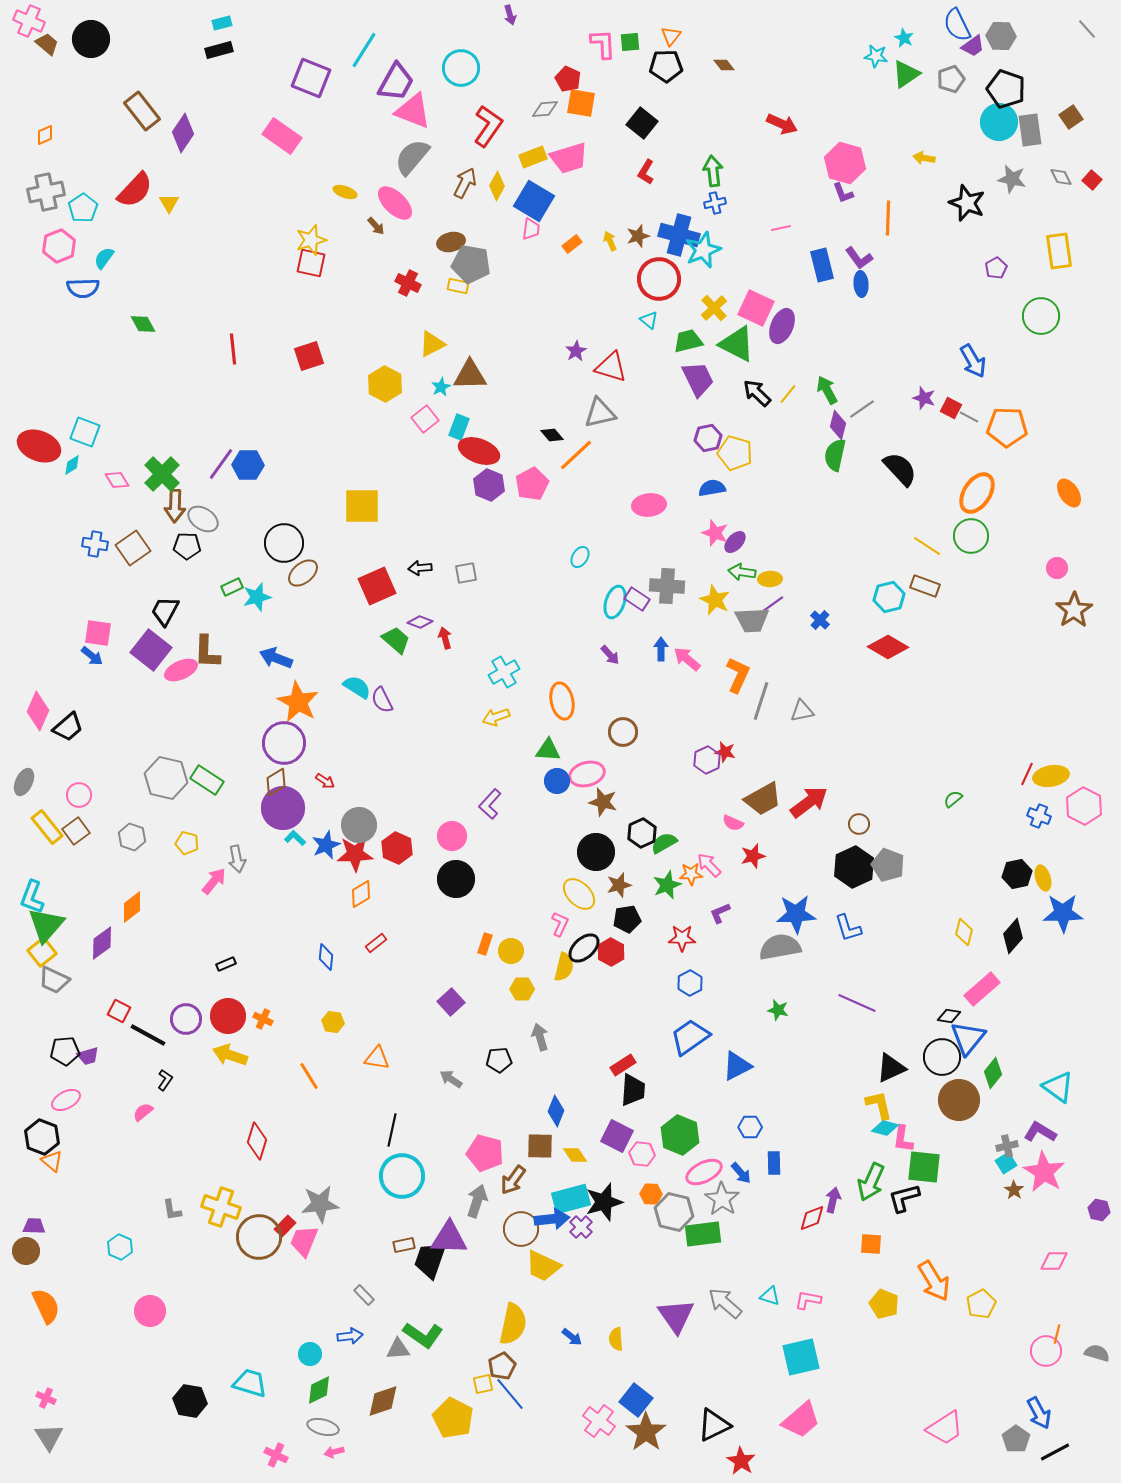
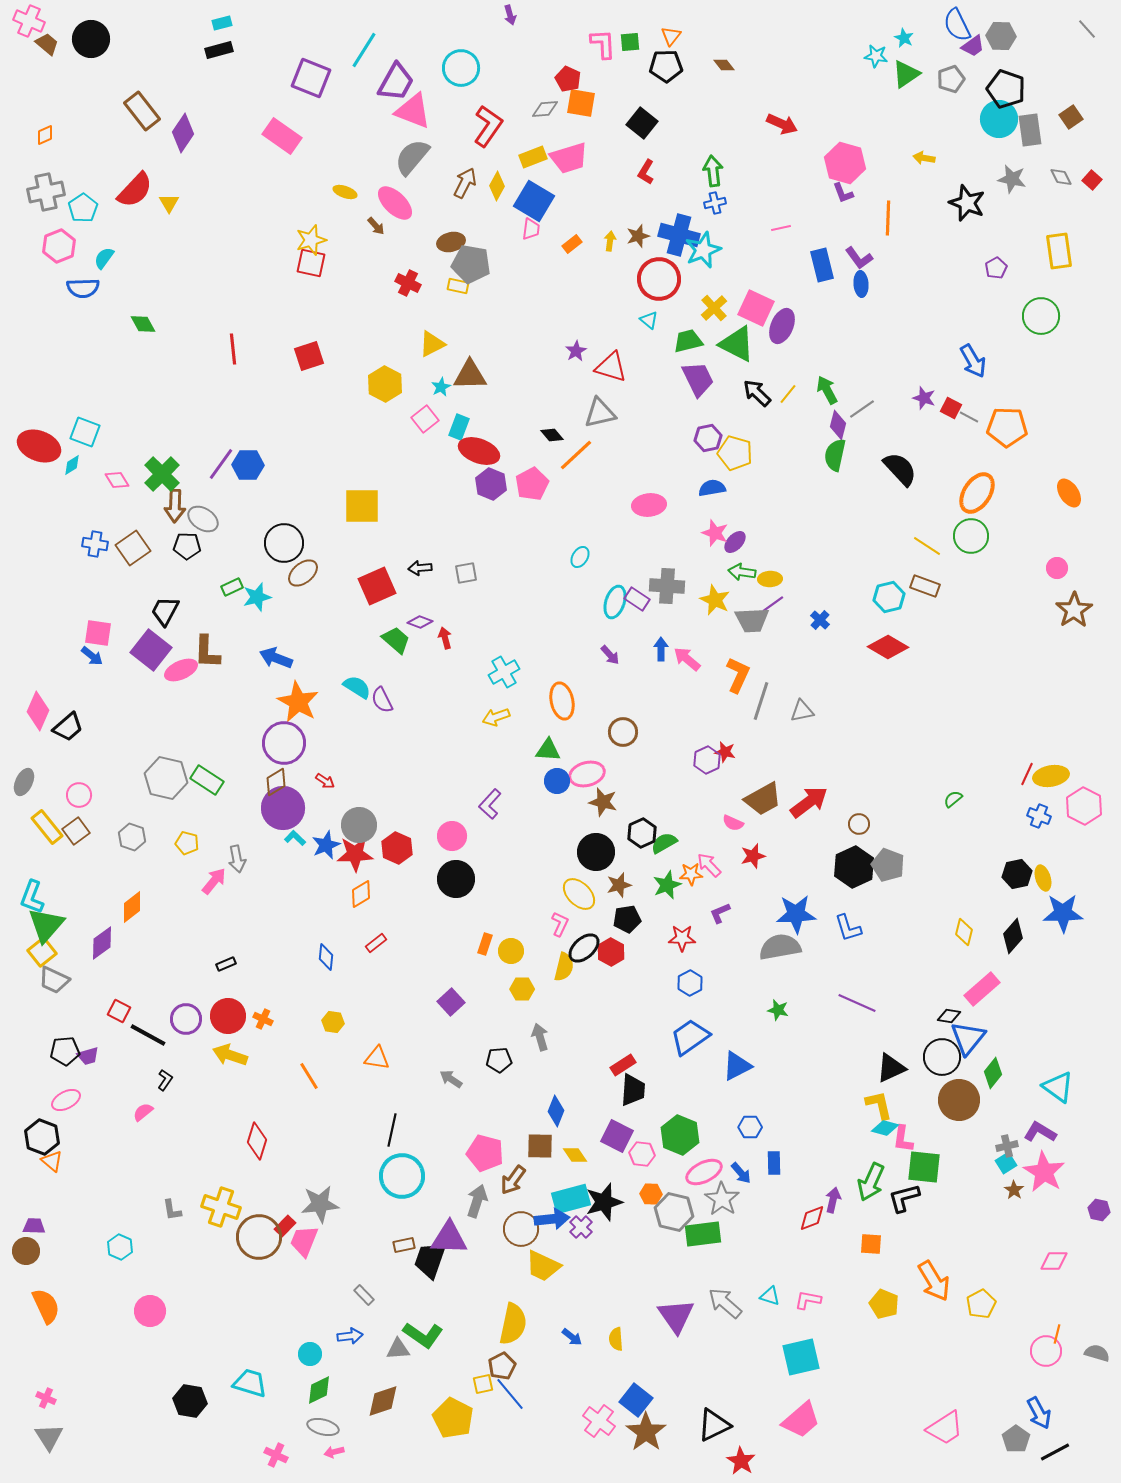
cyan circle at (999, 122): moved 3 px up
yellow arrow at (610, 241): rotated 30 degrees clockwise
purple hexagon at (489, 485): moved 2 px right, 1 px up
